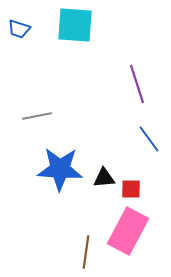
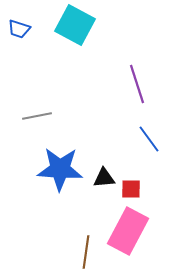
cyan square: rotated 24 degrees clockwise
